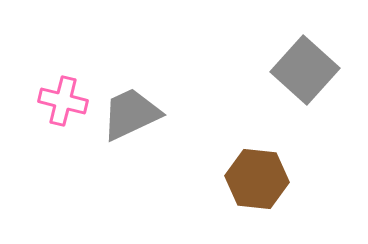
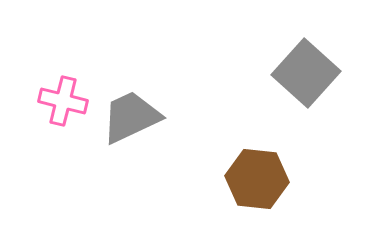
gray square: moved 1 px right, 3 px down
gray trapezoid: moved 3 px down
